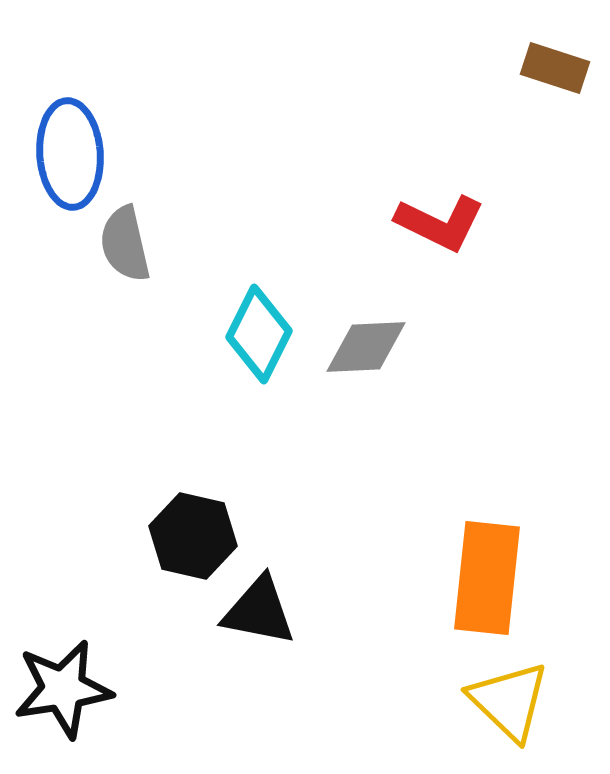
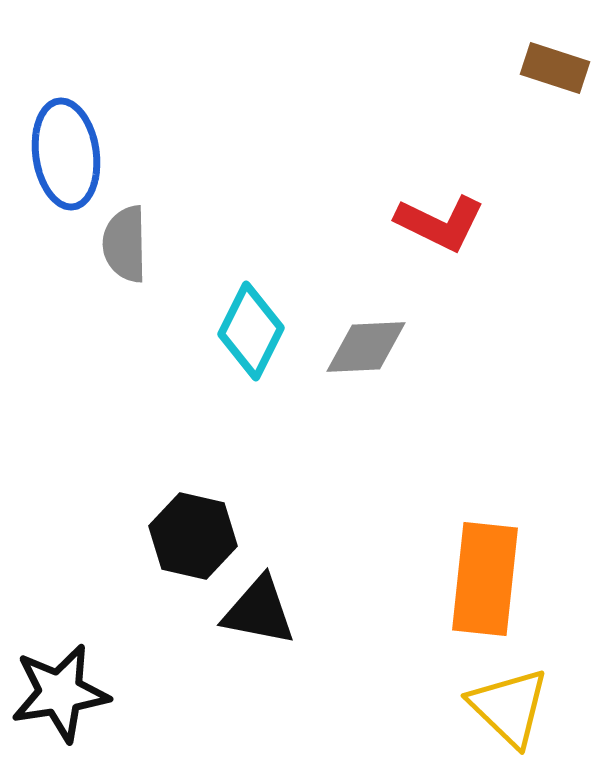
blue ellipse: moved 4 px left; rotated 4 degrees counterclockwise
gray semicircle: rotated 12 degrees clockwise
cyan diamond: moved 8 px left, 3 px up
orange rectangle: moved 2 px left, 1 px down
black star: moved 3 px left, 4 px down
yellow triangle: moved 6 px down
